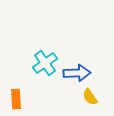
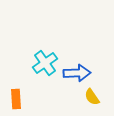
yellow semicircle: moved 2 px right
